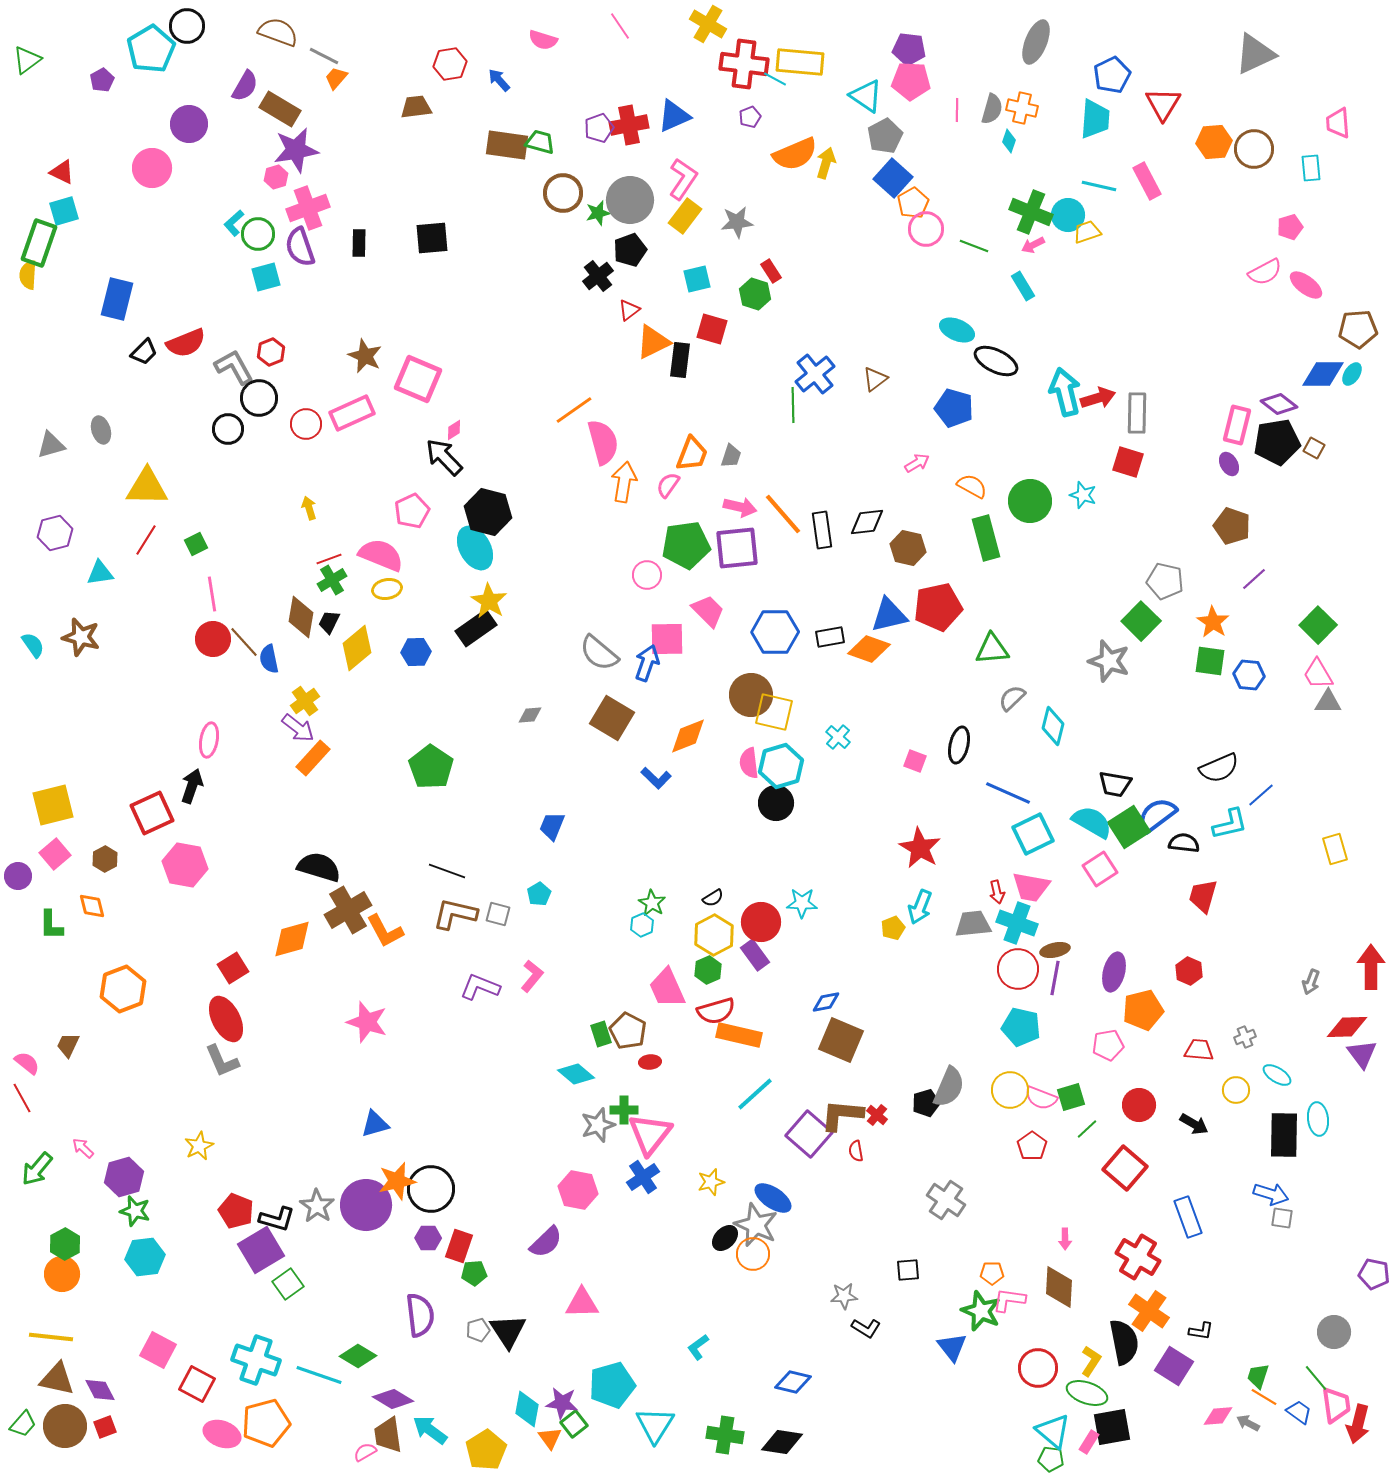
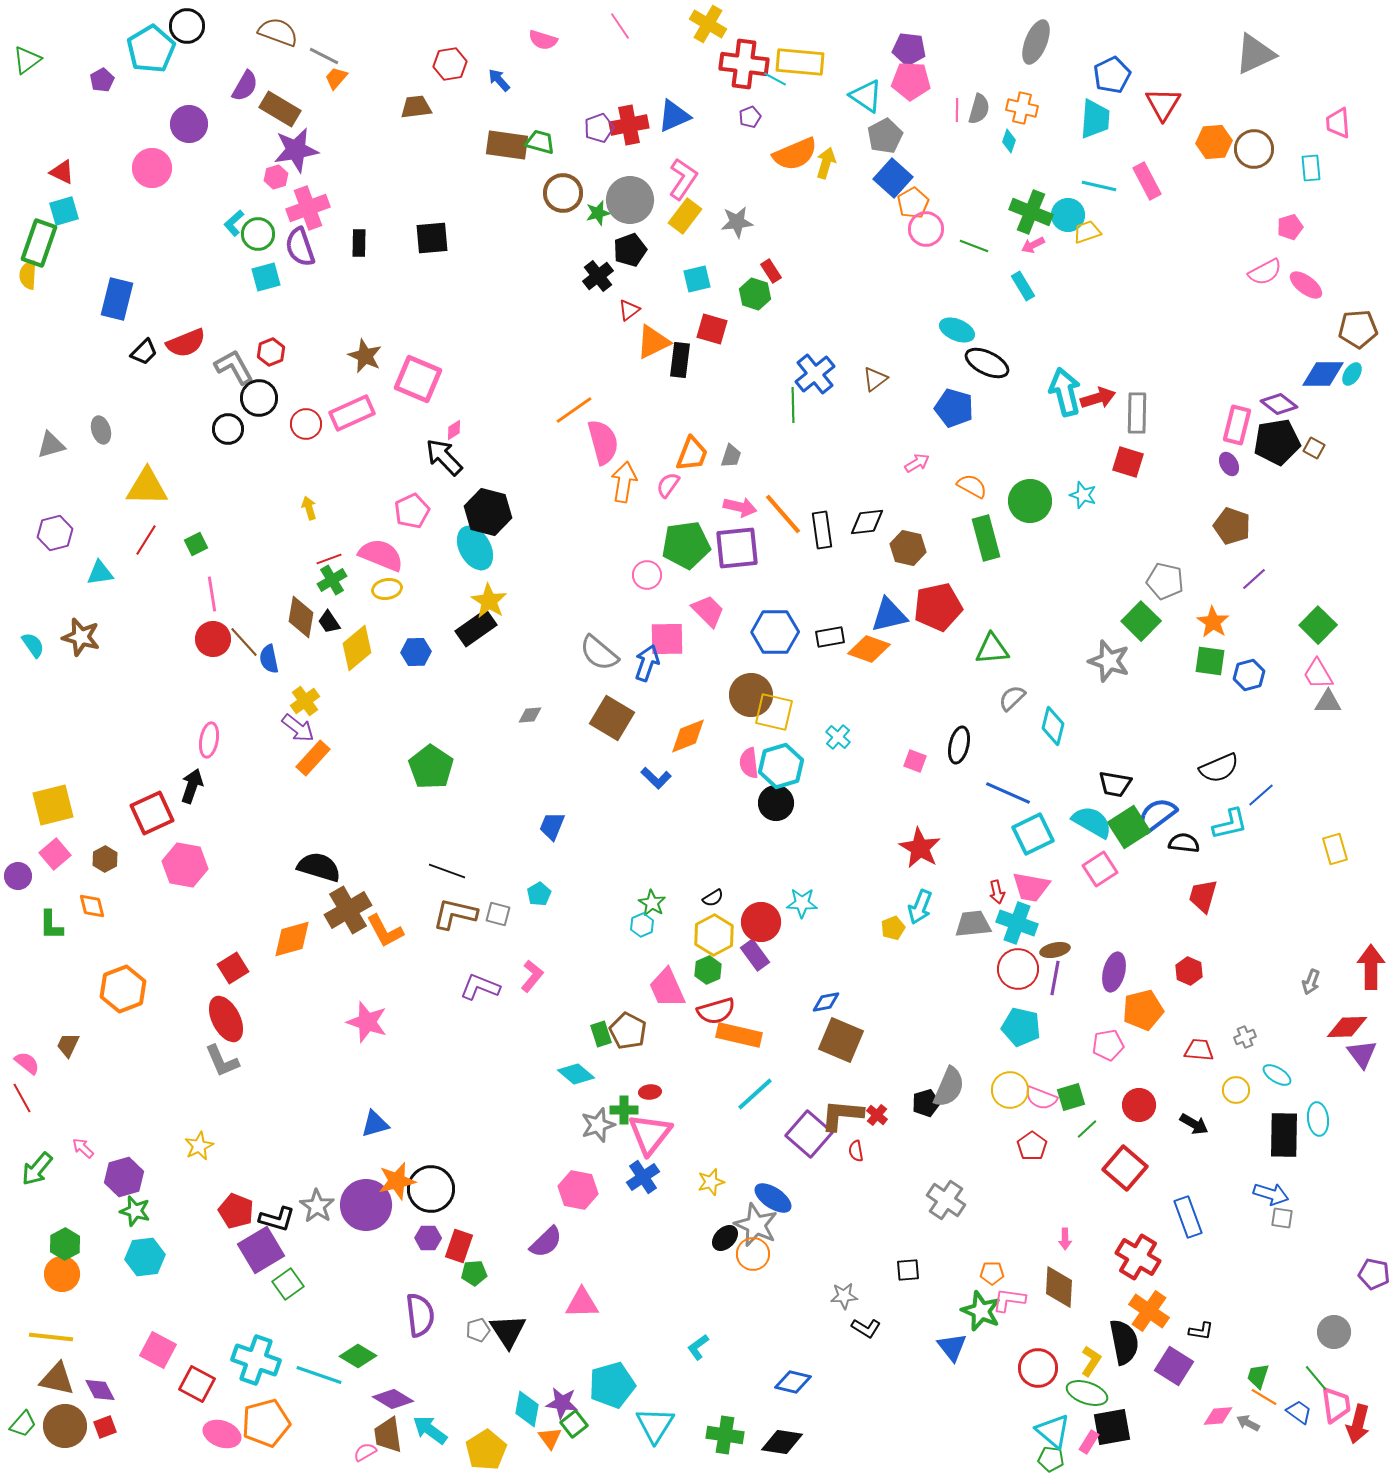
gray semicircle at (992, 109): moved 13 px left
black ellipse at (996, 361): moved 9 px left, 2 px down
black trapezoid at (329, 622): rotated 60 degrees counterclockwise
blue hexagon at (1249, 675): rotated 20 degrees counterclockwise
red ellipse at (650, 1062): moved 30 px down
